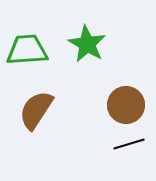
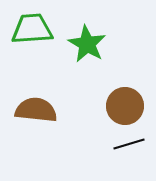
green trapezoid: moved 5 px right, 21 px up
brown circle: moved 1 px left, 1 px down
brown semicircle: rotated 63 degrees clockwise
